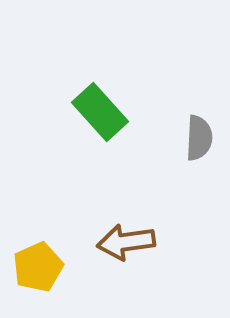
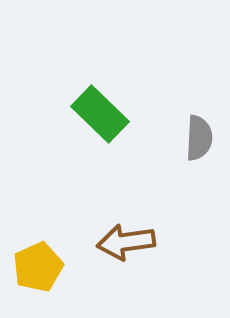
green rectangle: moved 2 px down; rotated 4 degrees counterclockwise
